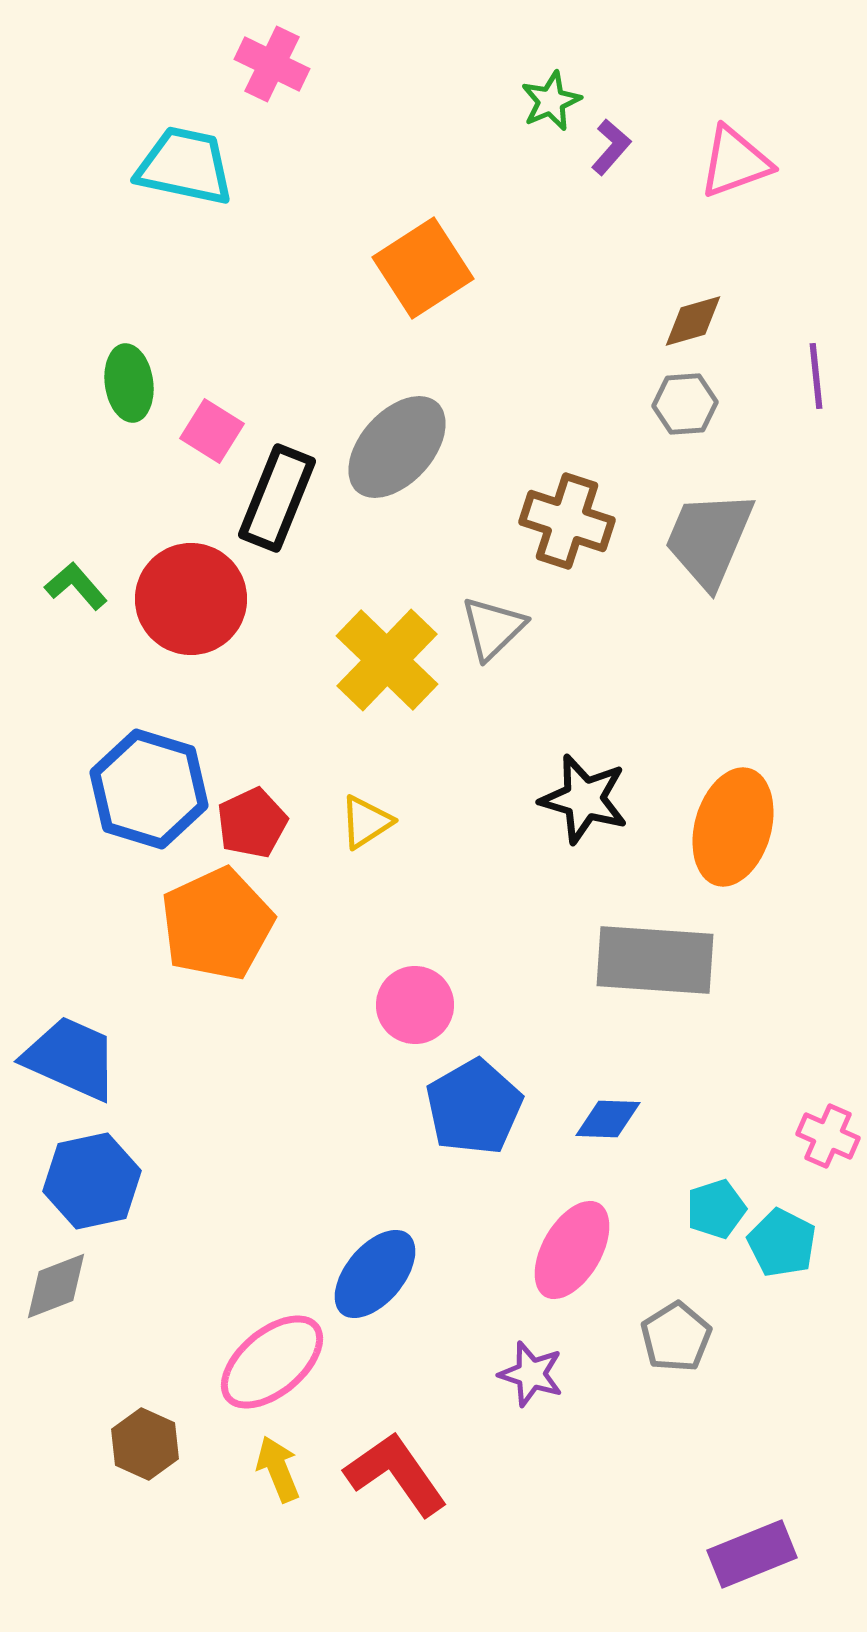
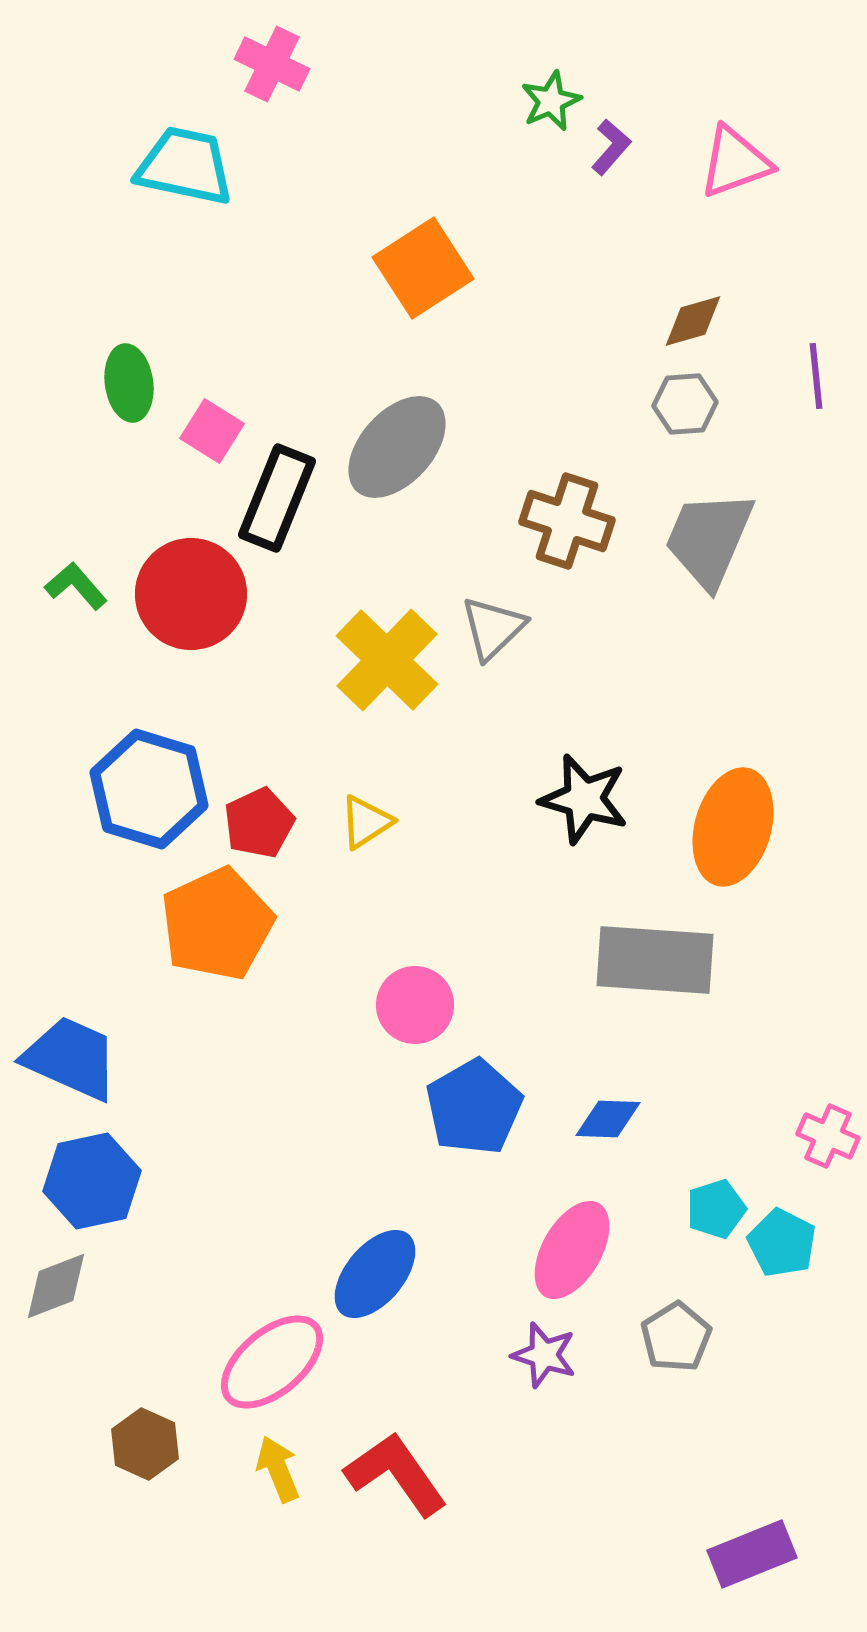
red circle at (191, 599): moved 5 px up
red pentagon at (252, 823): moved 7 px right
purple star at (531, 1374): moved 13 px right, 19 px up
